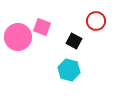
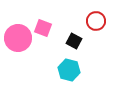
pink square: moved 1 px right, 1 px down
pink circle: moved 1 px down
